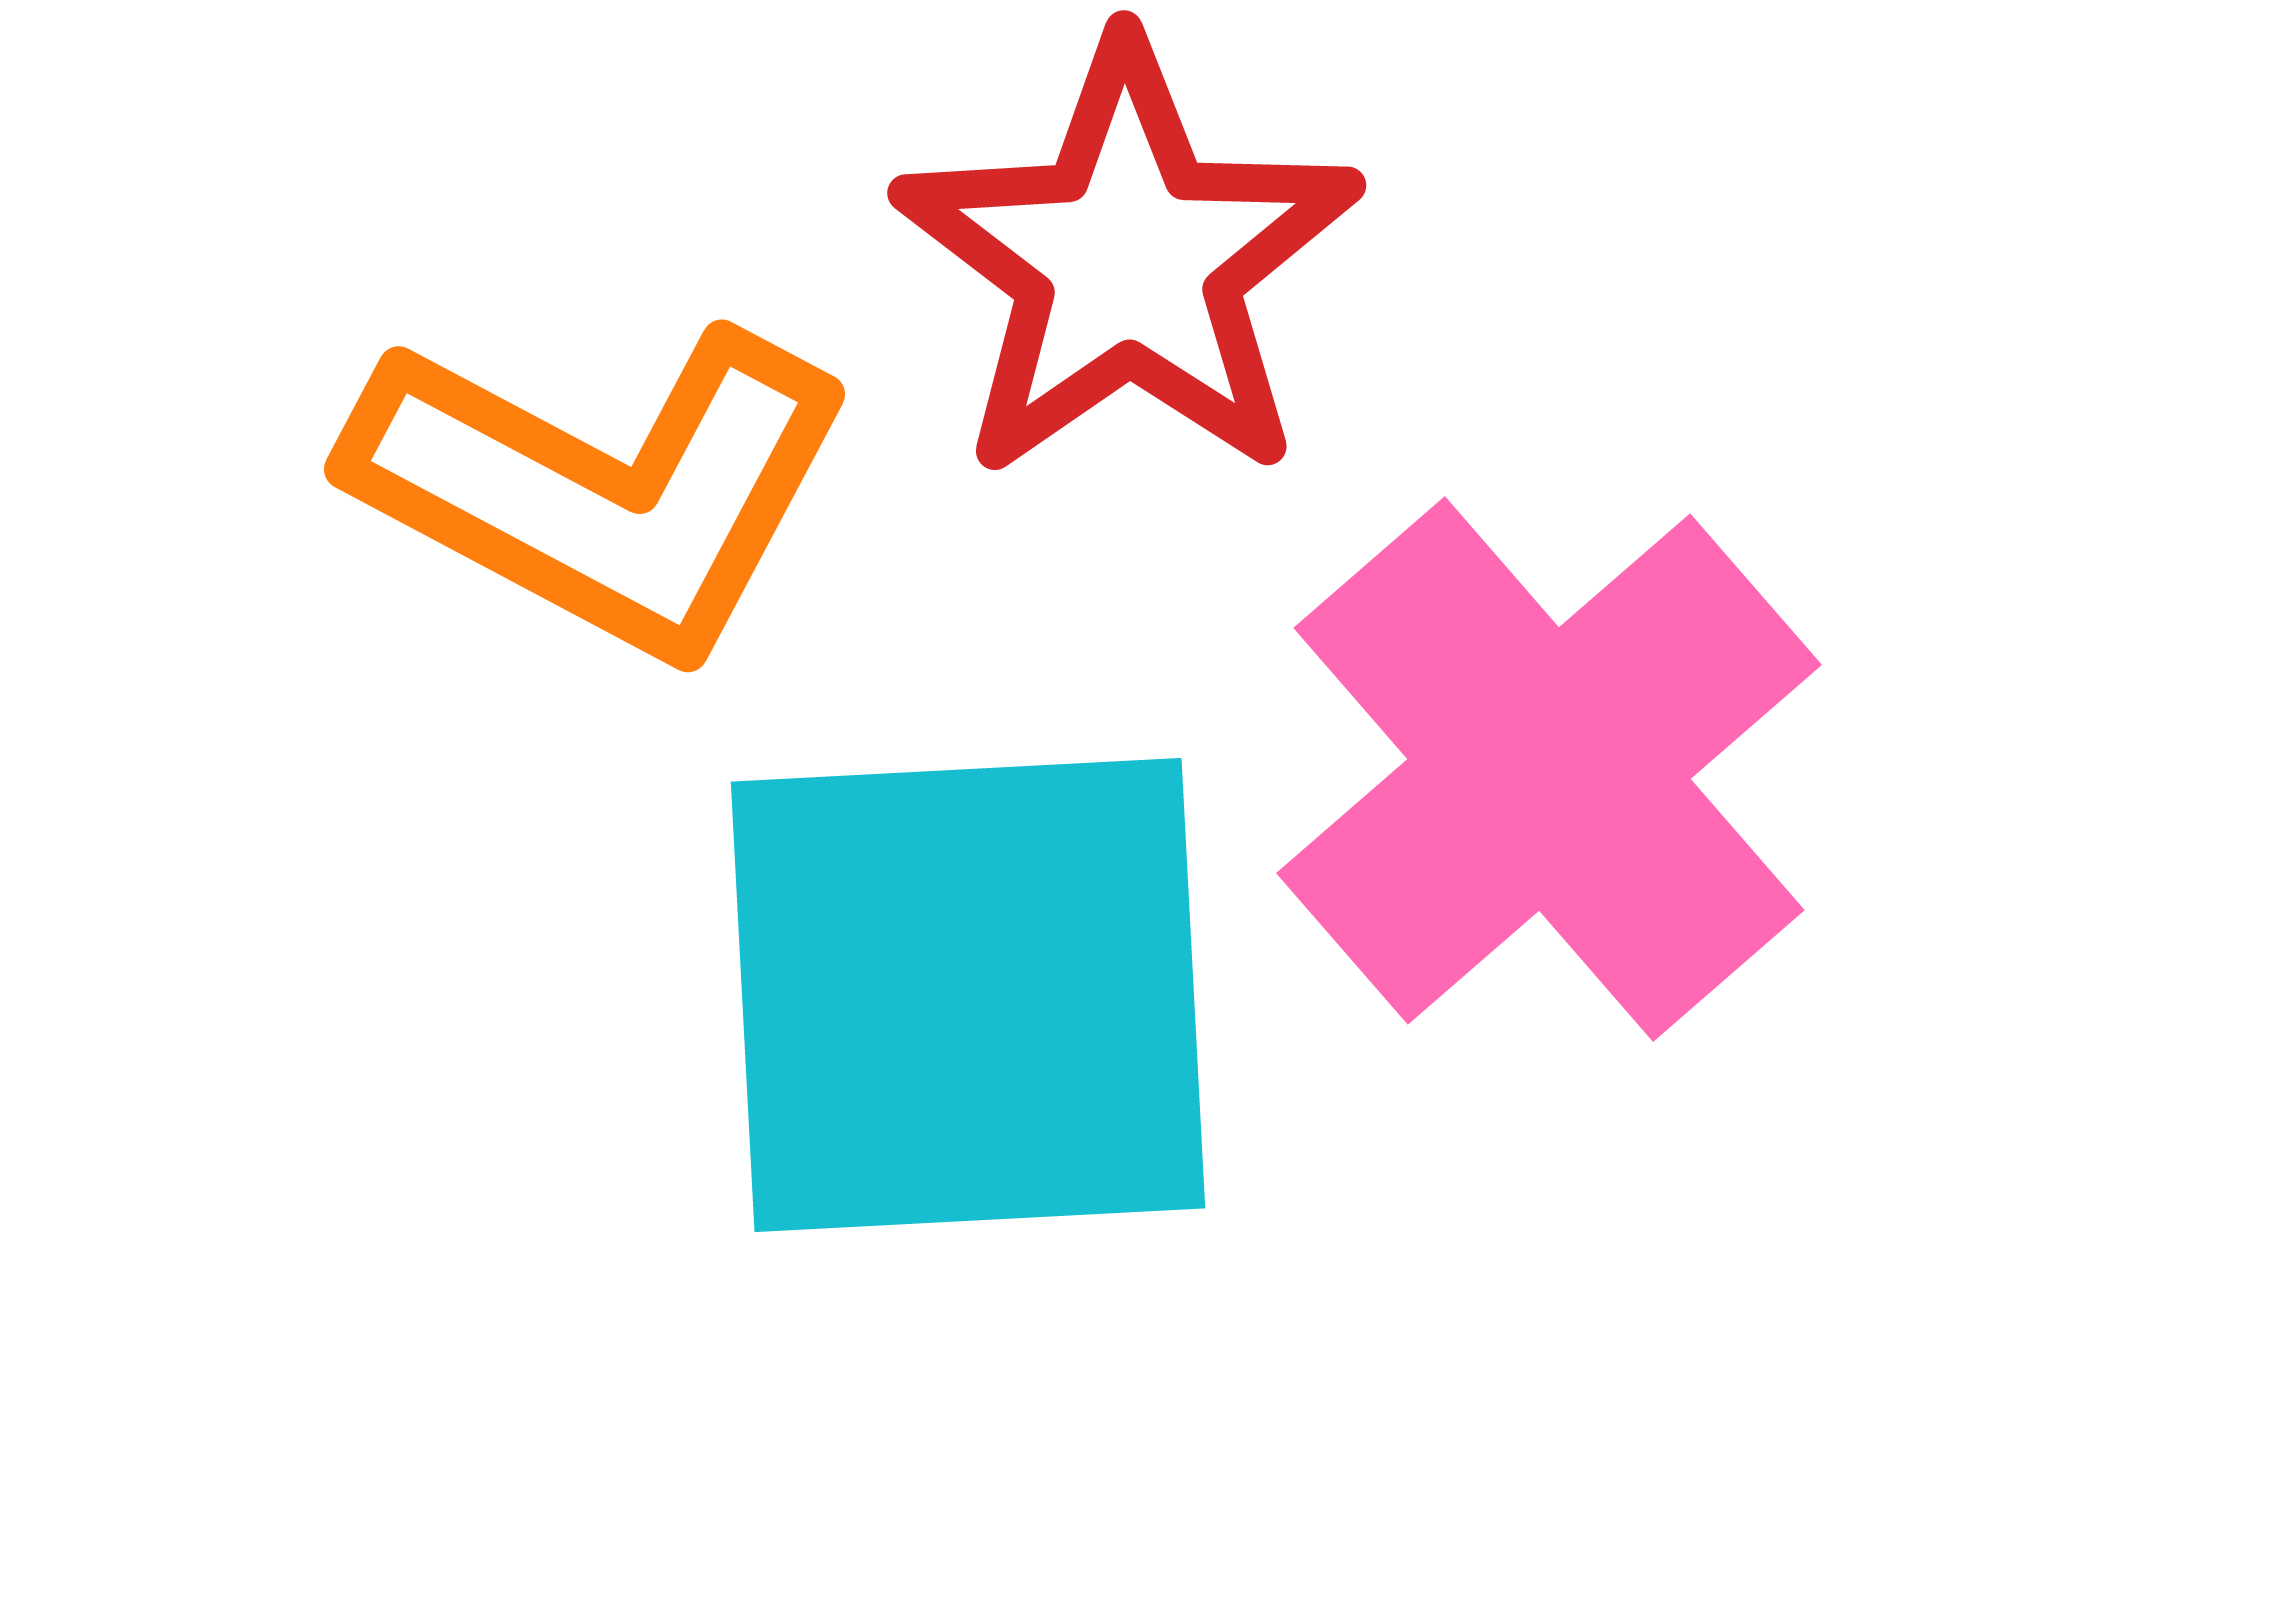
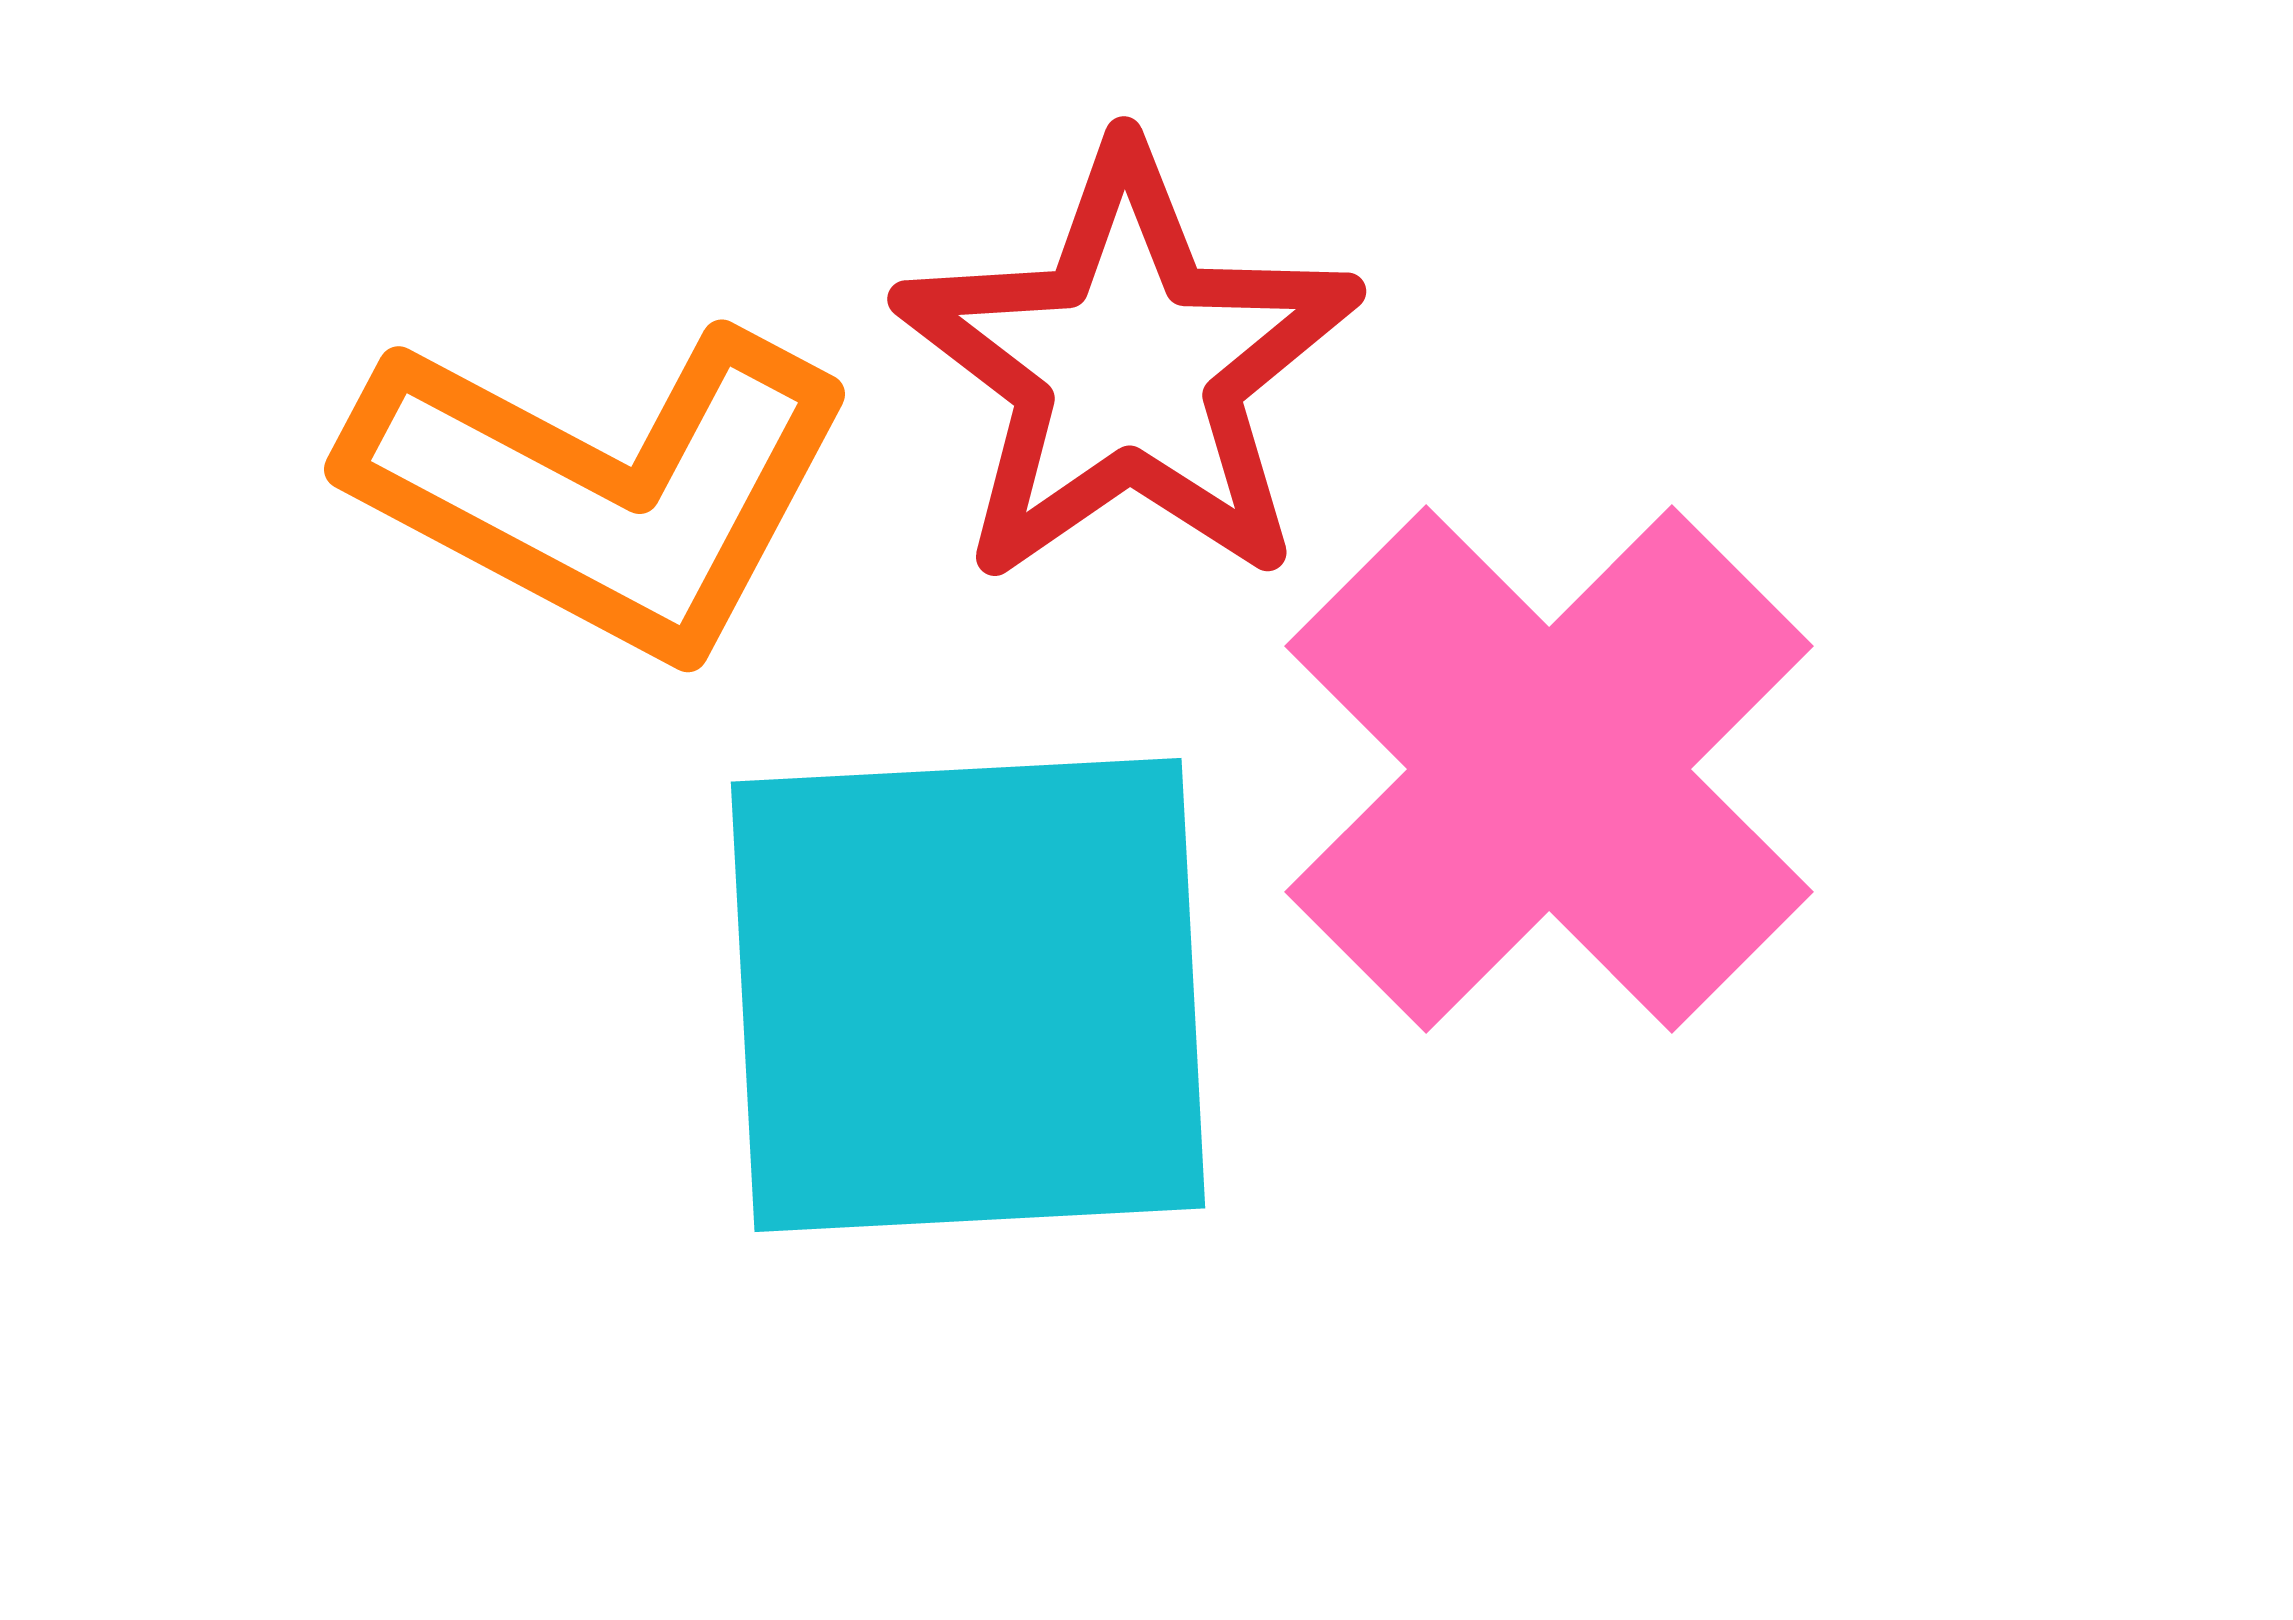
red star: moved 106 px down
pink cross: rotated 4 degrees counterclockwise
